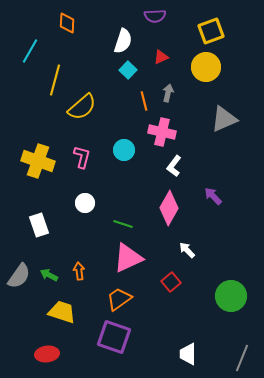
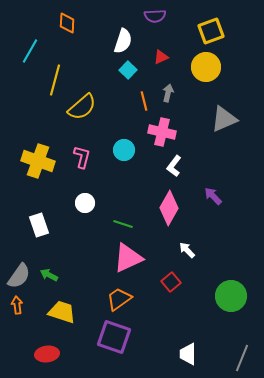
orange arrow: moved 62 px left, 34 px down
